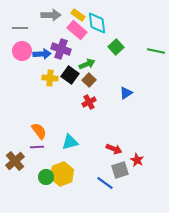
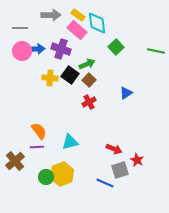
blue arrow: moved 6 px left, 5 px up
blue line: rotated 12 degrees counterclockwise
